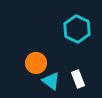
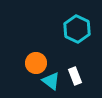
white rectangle: moved 3 px left, 3 px up
